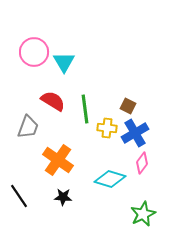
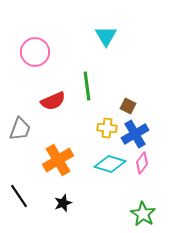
pink circle: moved 1 px right
cyan triangle: moved 42 px right, 26 px up
red semicircle: rotated 125 degrees clockwise
green line: moved 2 px right, 23 px up
gray trapezoid: moved 8 px left, 2 px down
blue cross: moved 1 px down
orange cross: rotated 24 degrees clockwise
cyan diamond: moved 15 px up
black star: moved 6 px down; rotated 24 degrees counterclockwise
green star: rotated 15 degrees counterclockwise
